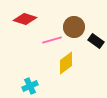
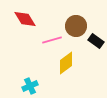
red diamond: rotated 40 degrees clockwise
brown circle: moved 2 px right, 1 px up
